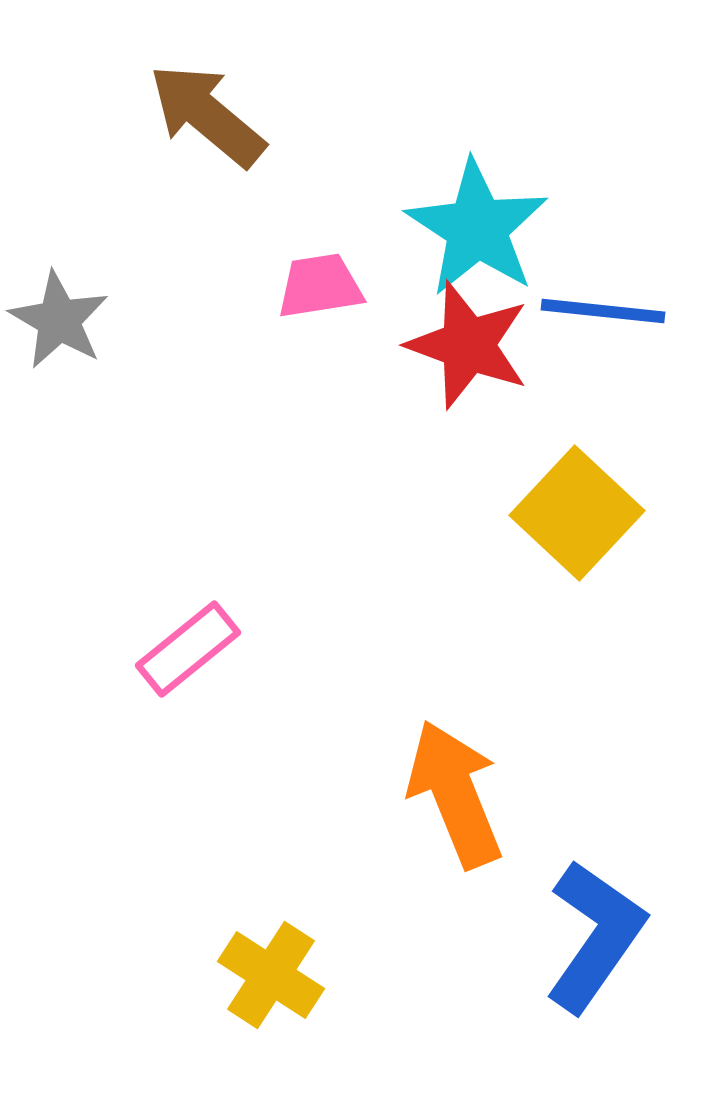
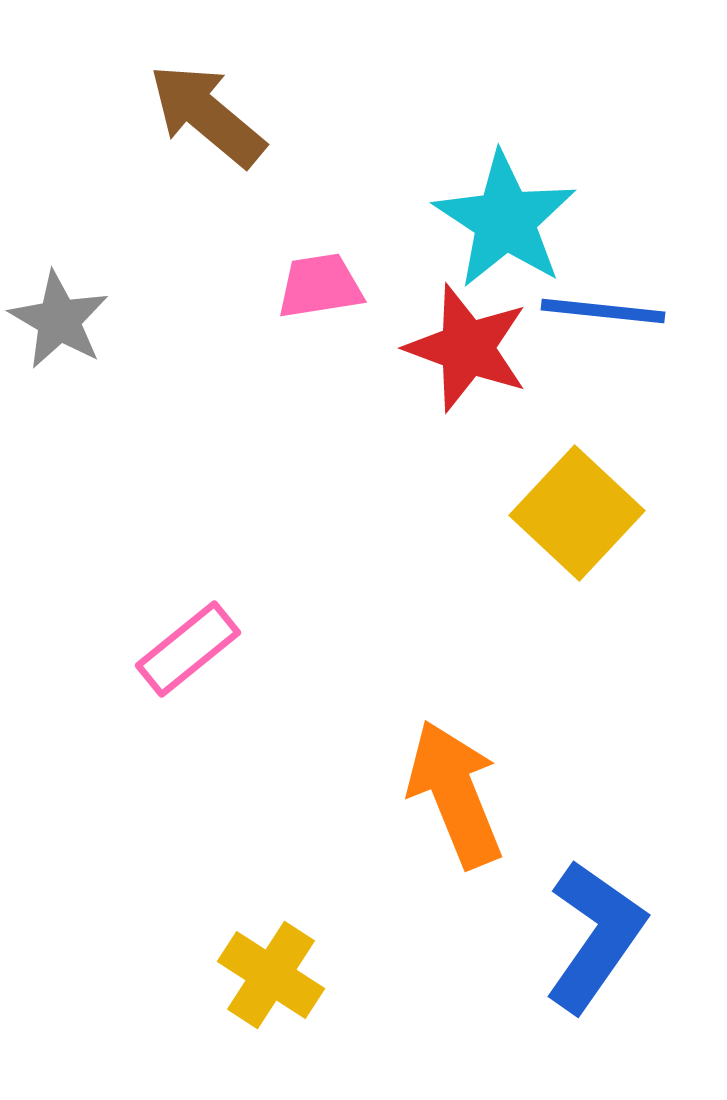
cyan star: moved 28 px right, 8 px up
red star: moved 1 px left, 3 px down
